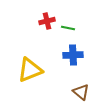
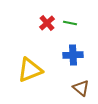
red cross: moved 2 px down; rotated 28 degrees counterclockwise
green line: moved 2 px right, 5 px up
brown triangle: moved 4 px up
